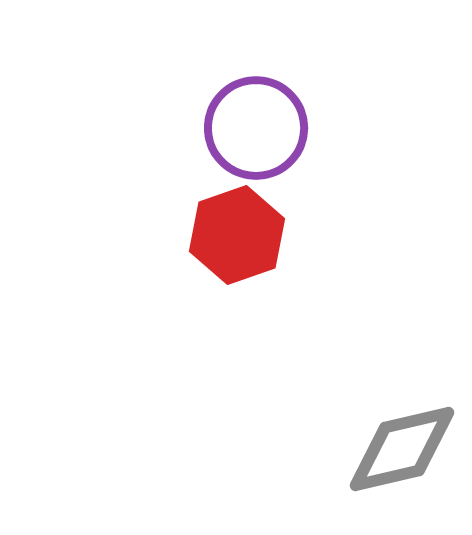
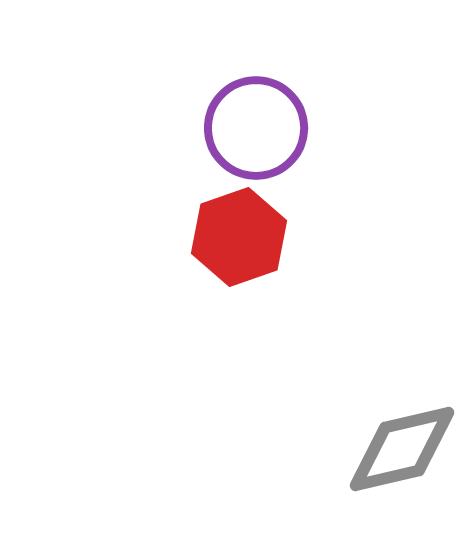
red hexagon: moved 2 px right, 2 px down
